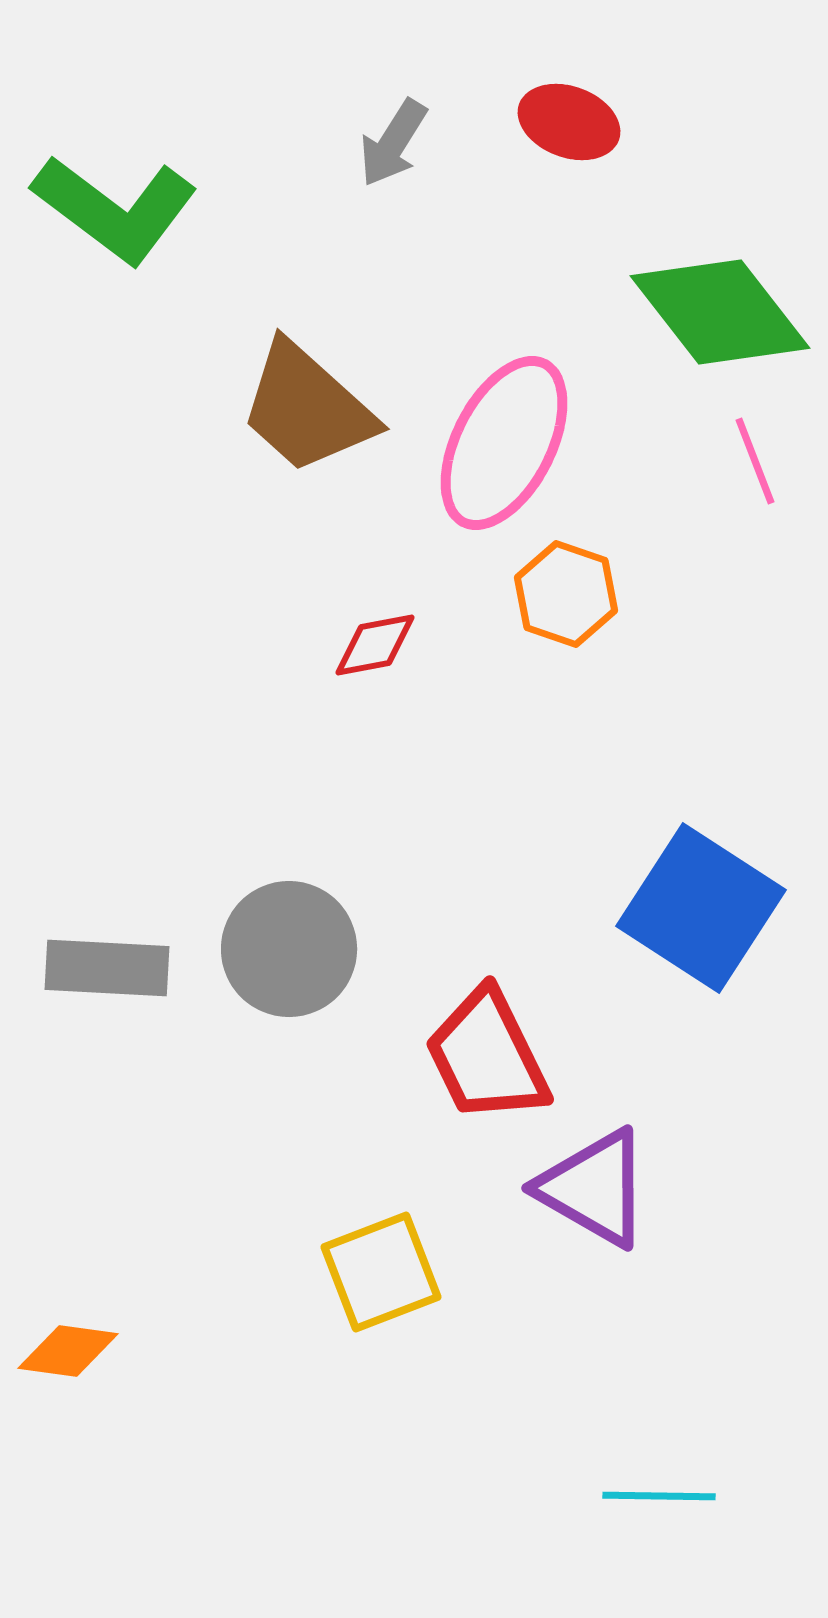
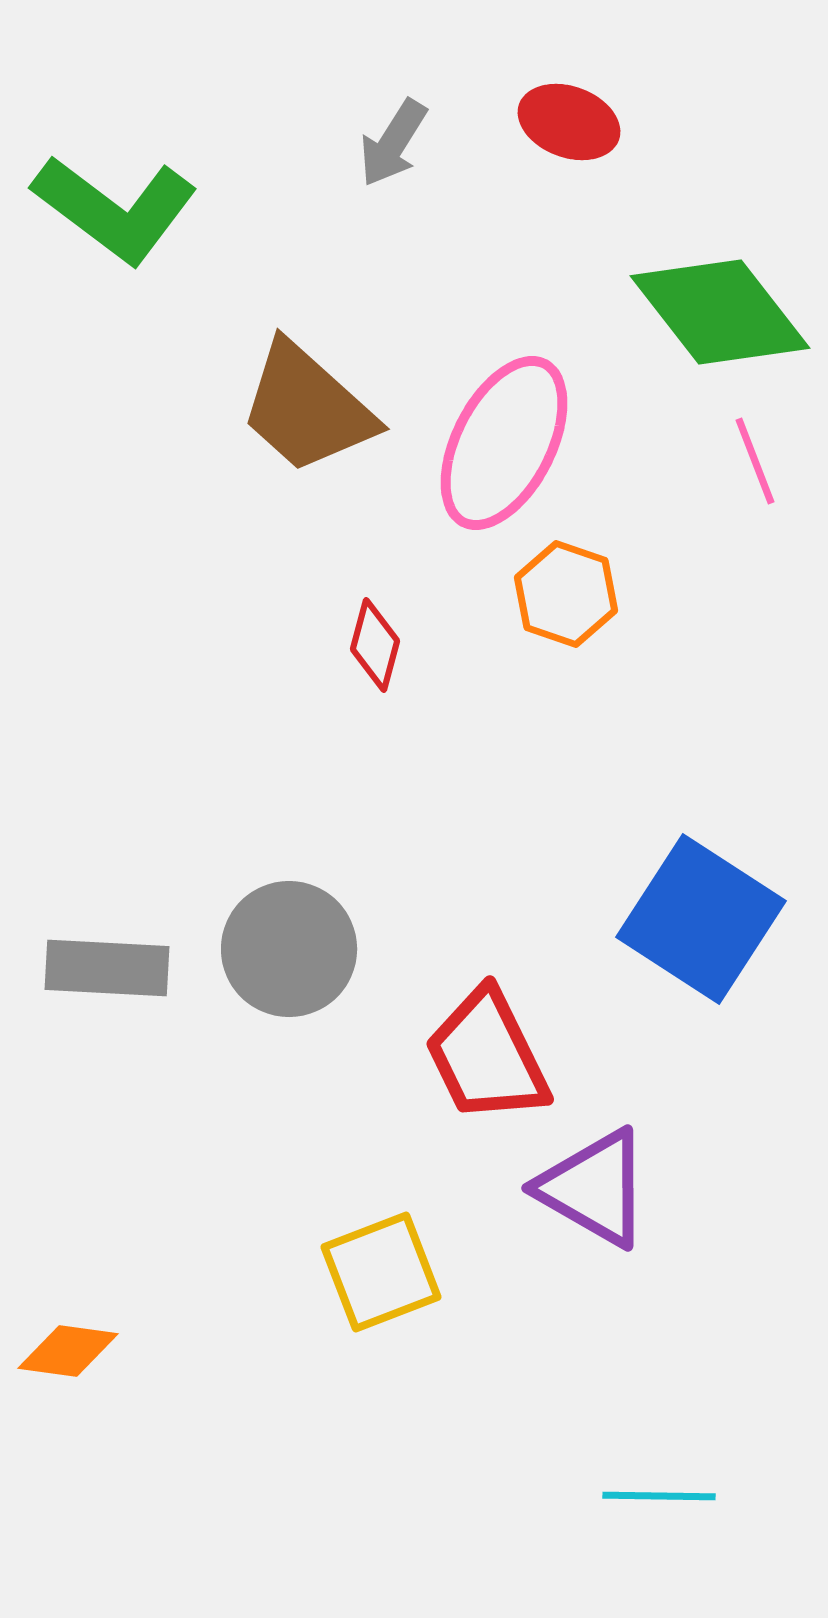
red diamond: rotated 64 degrees counterclockwise
blue square: moved 11 px down
